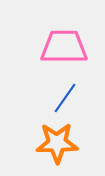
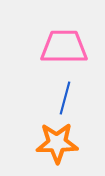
blue line: rotated 20 degrees counterclockwise
